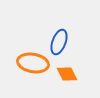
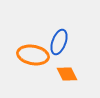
orange ellipse: moved 8 px up
